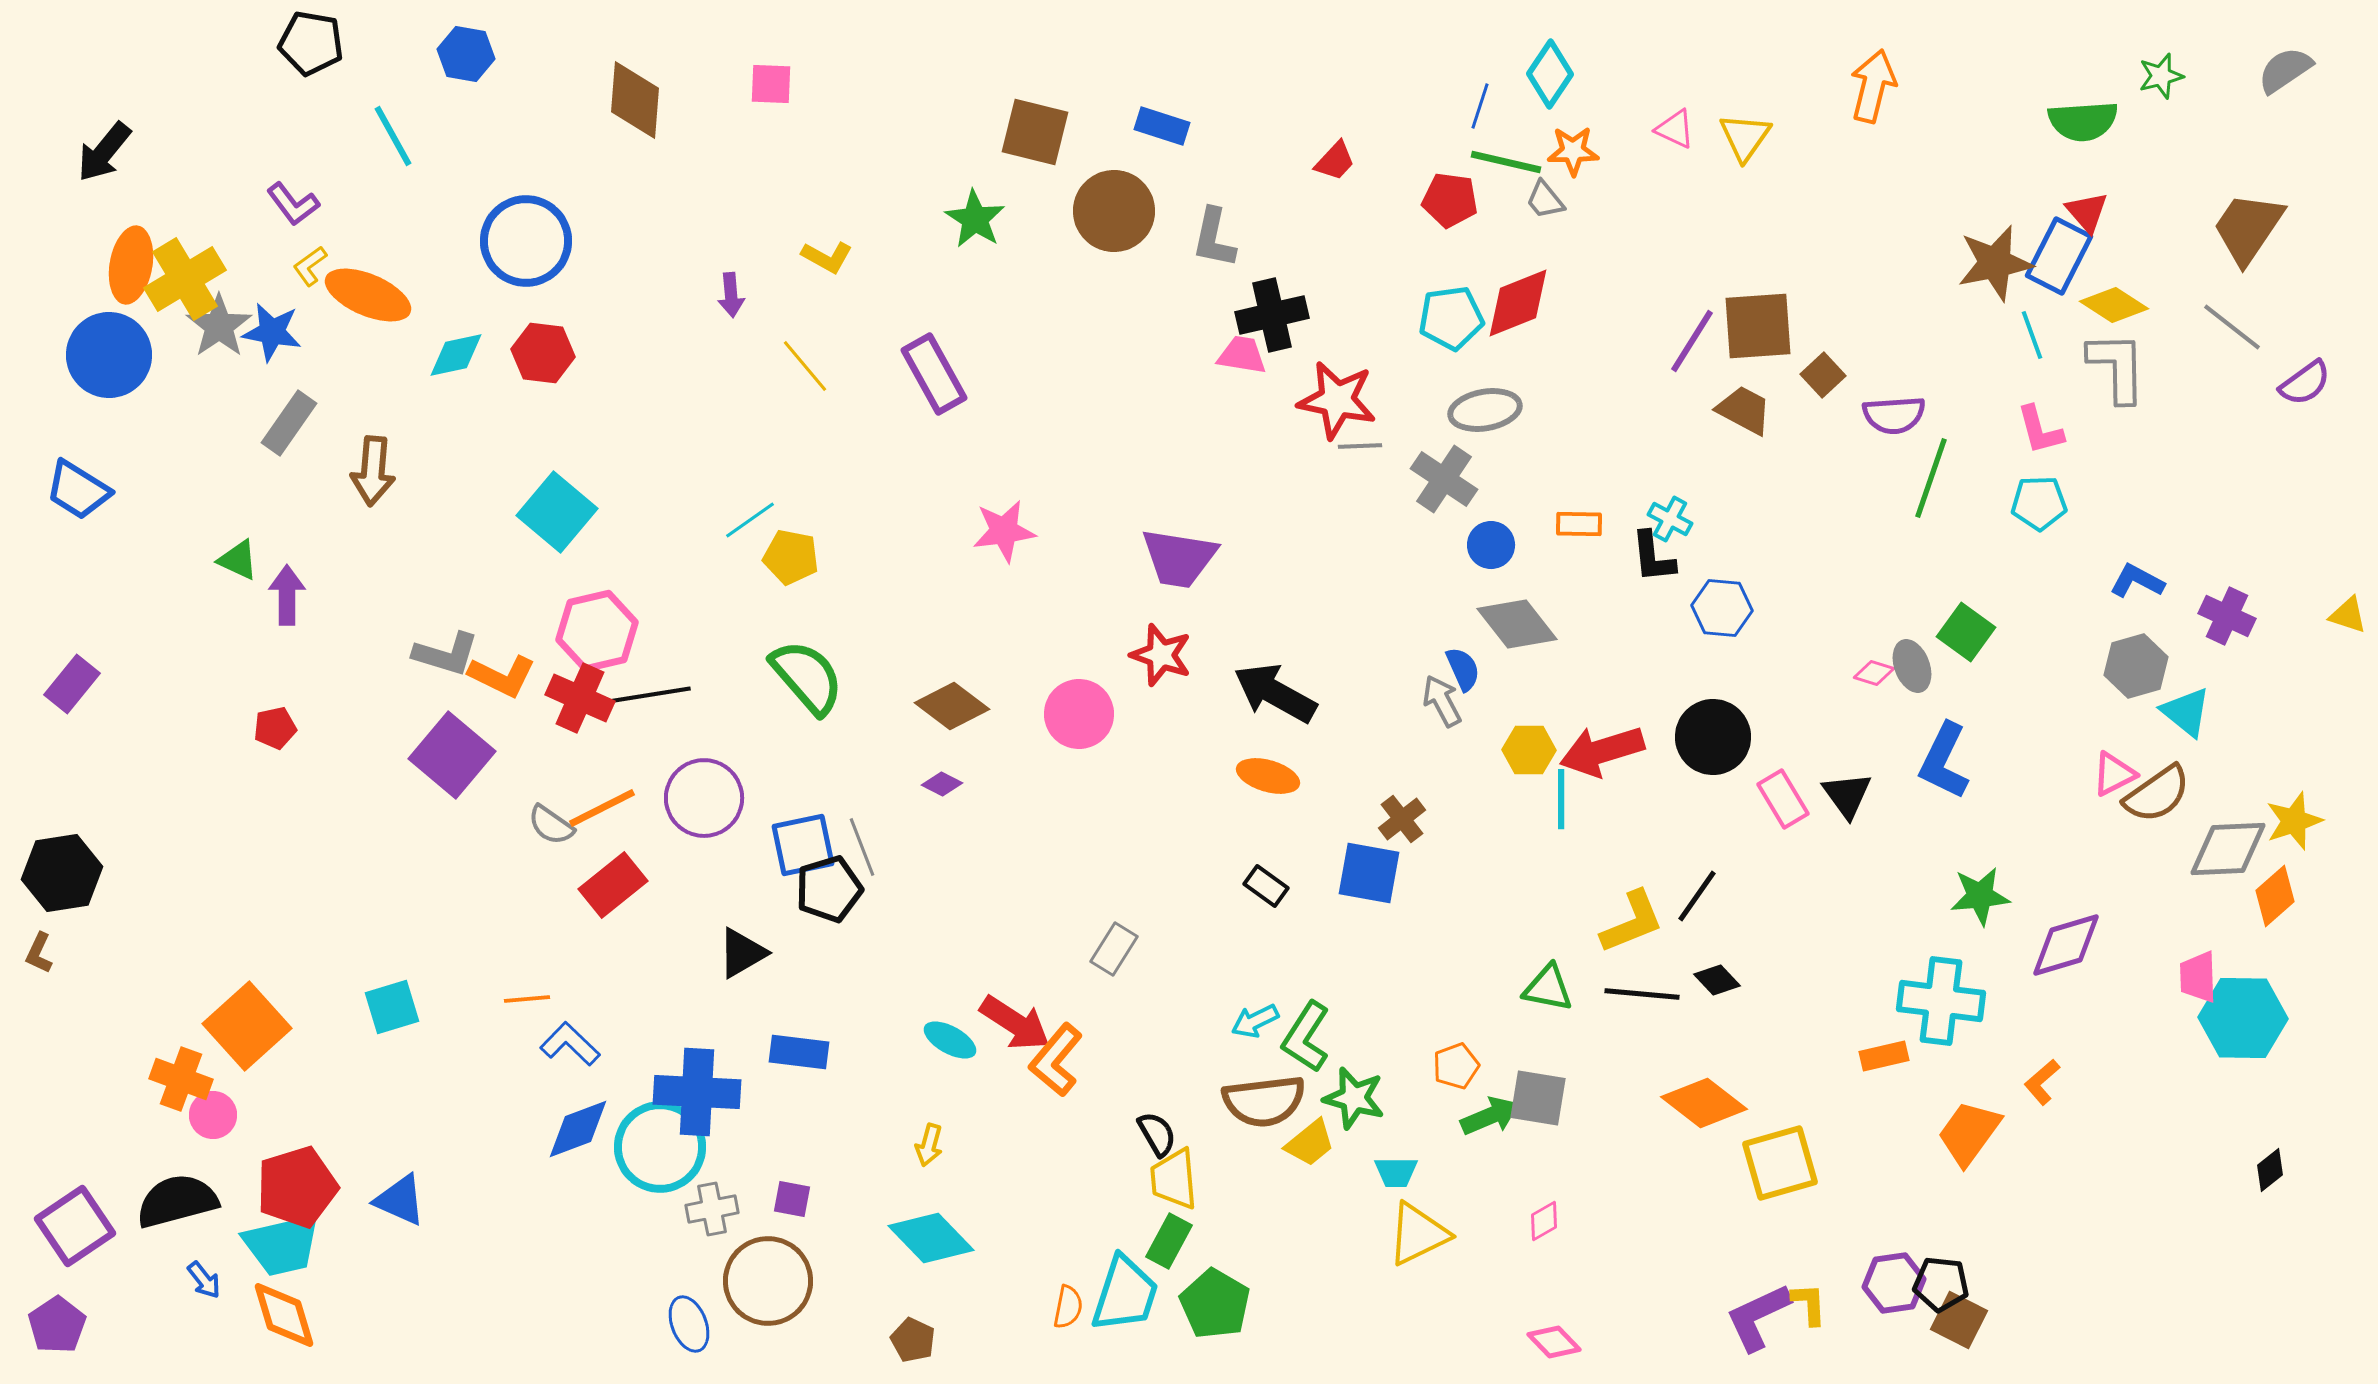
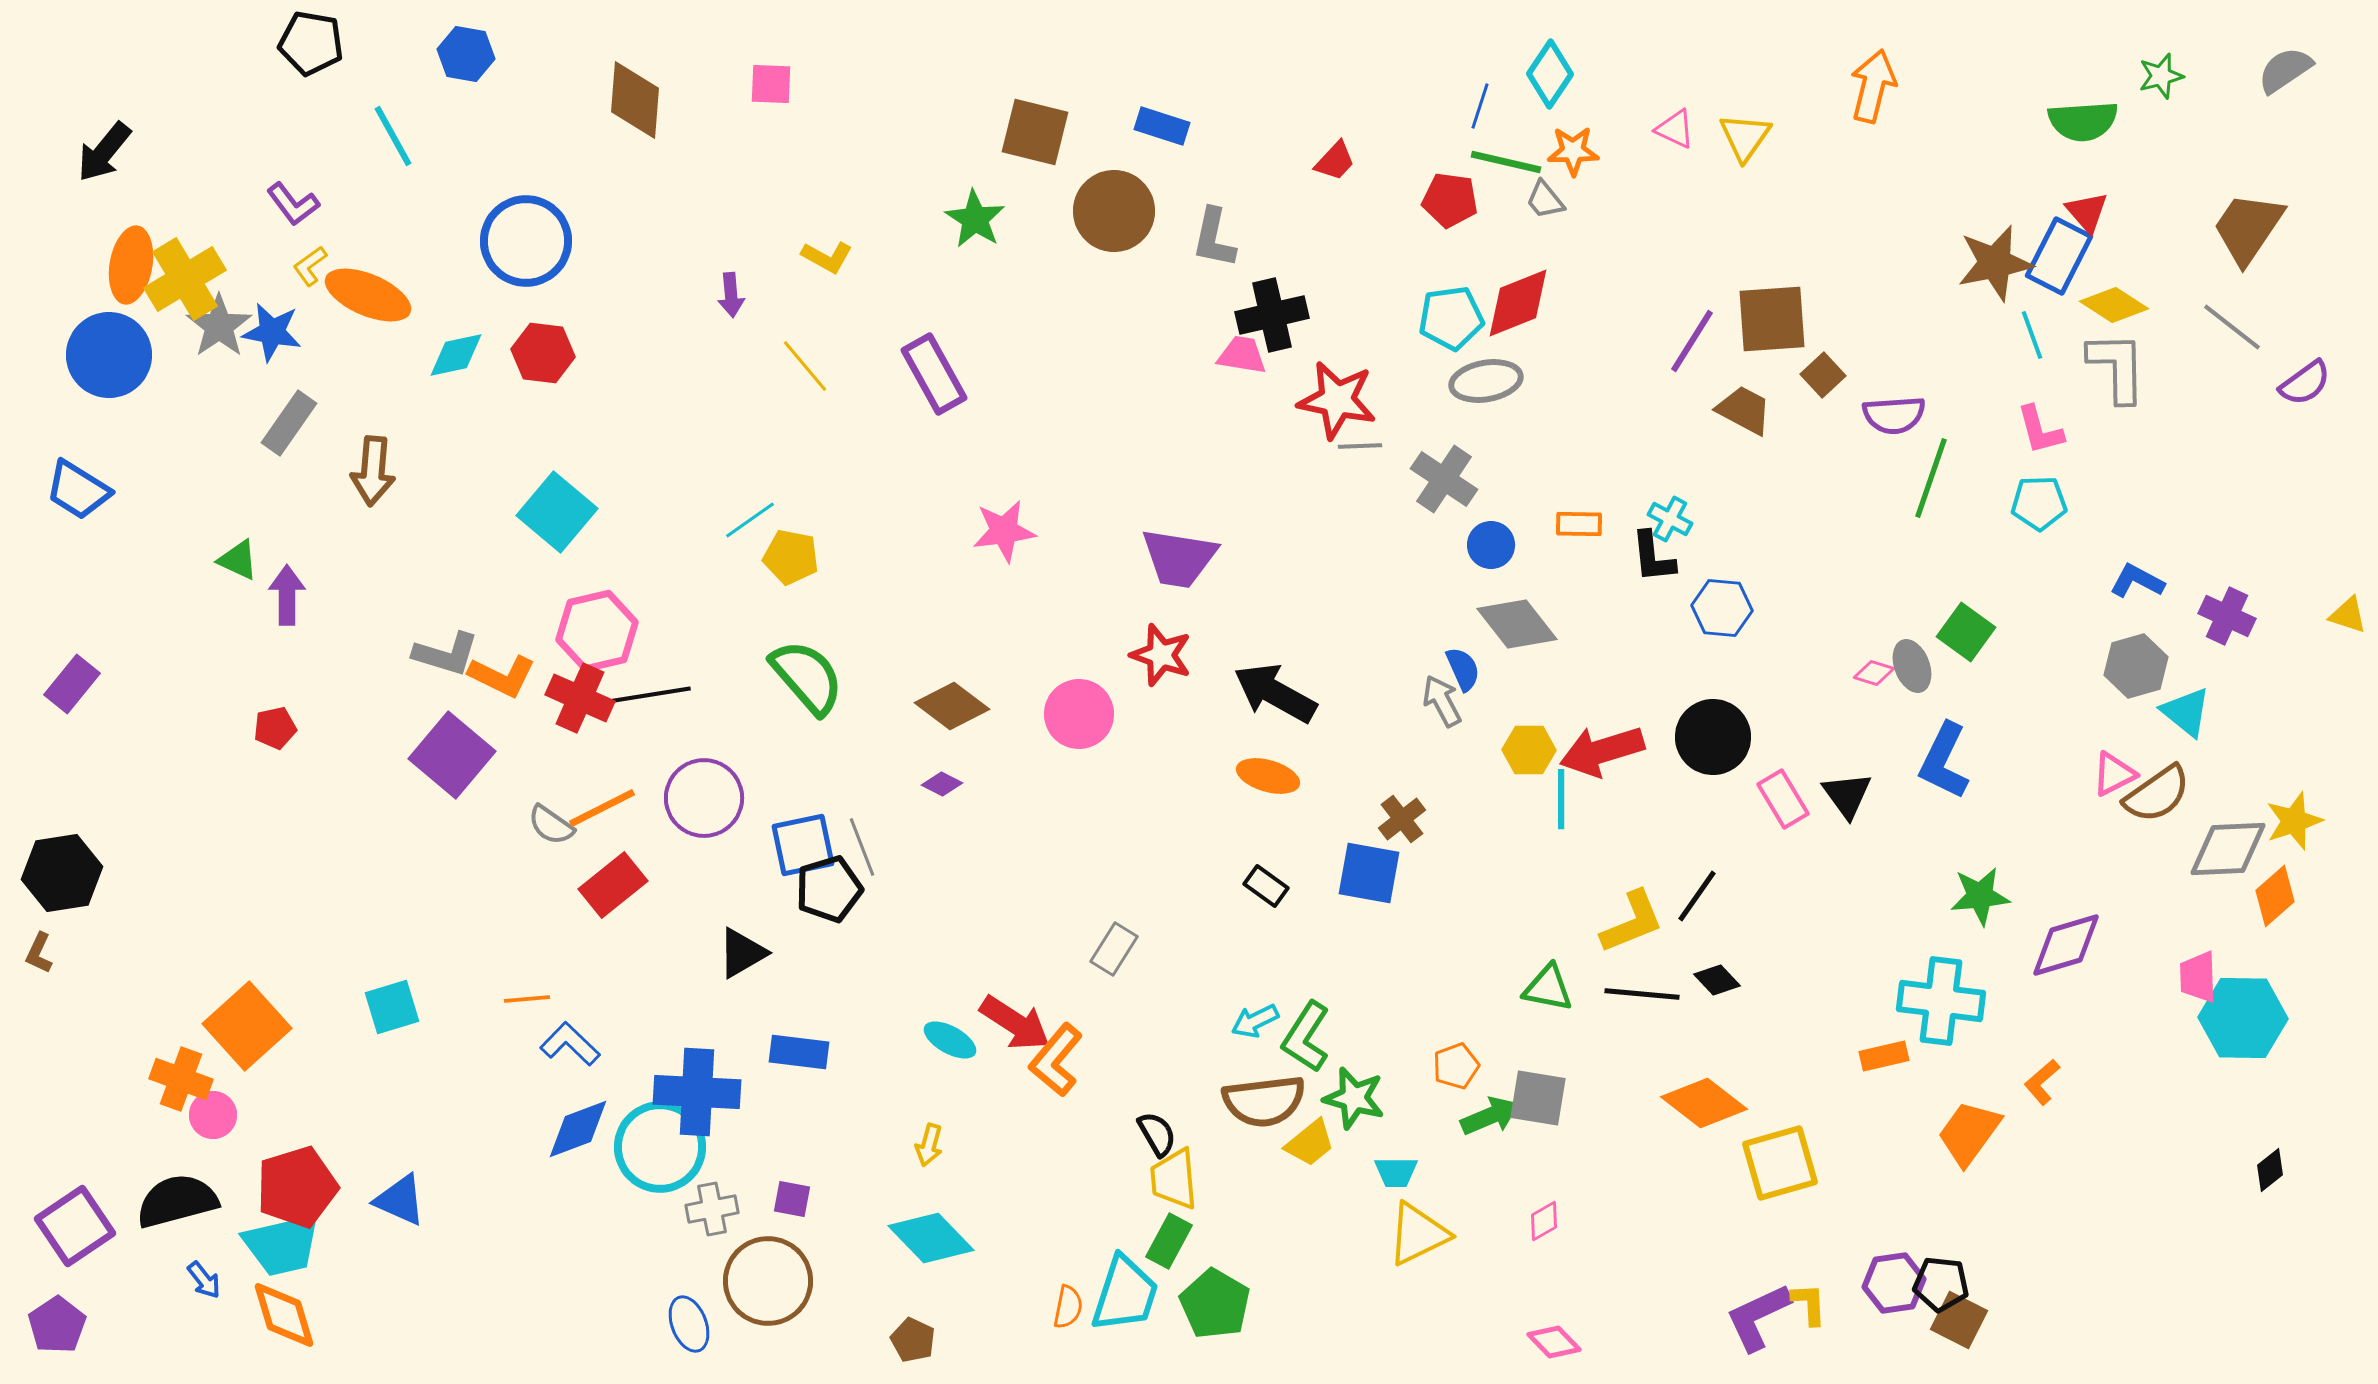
brown square at (1758, 326): moved 14 px right, 7 px up
gray ellipse at (1485, 410): moved 1 px right, 29 px up
